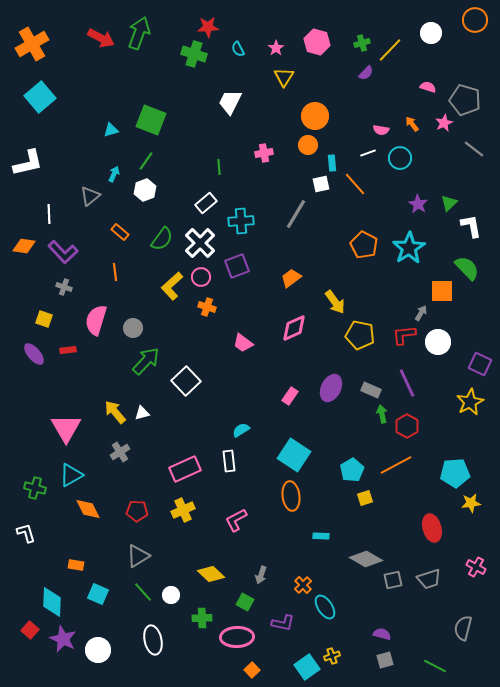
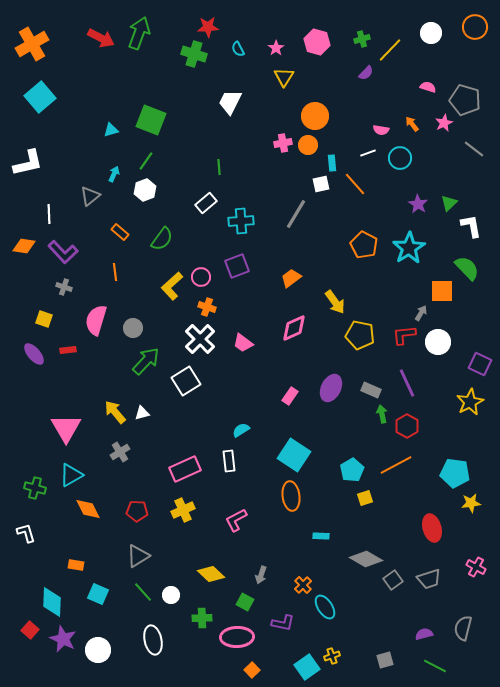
orange circle at (475, 20): moved 7 px down
green cross at (362, 43): moved 4 px up
pink cross at (264, 153): moved 19 px right, 10 px up
white cross at (200, 243): moved 96 px down
white square at (186, 381): rotated 12 degrees clockwise
cyan pentagon at (455, 473): rotated 12 degrees clockwise
gray square at (393, 580): rotated 24 degrees counterclockwise
purple semicircle at (382, 634): moved 42 px right; rotated 30 degrees counterclockwise
